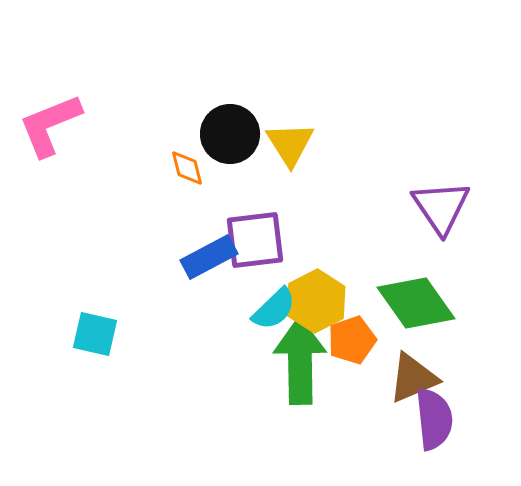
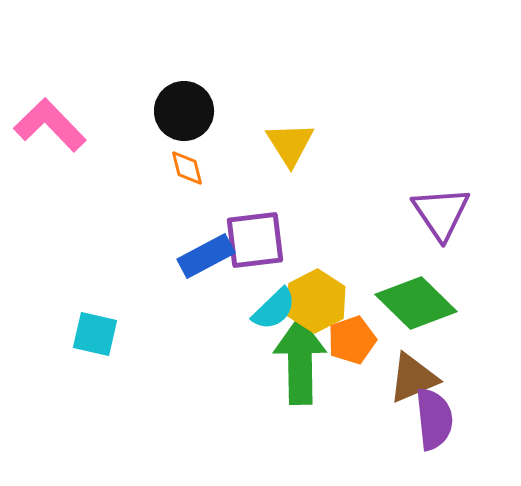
pink L-shape: rotated 68 degrees clockwise
black circle: moved 46 px left, 23 px up
purple triangle: moved 6 px down
blue rectangle: moved 3 px left, 1 px up
green diamond: rotated 10 degrees counterclockwise
